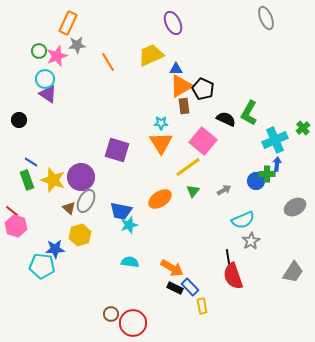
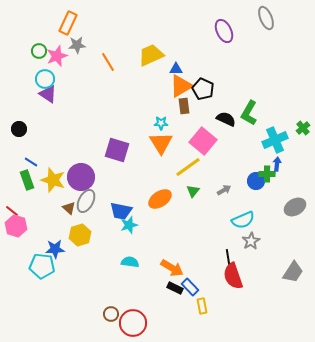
purple ellipse at (173, 23): moved 51 px right, 8 px down
black circle at (19, 120): moved 9 px down
